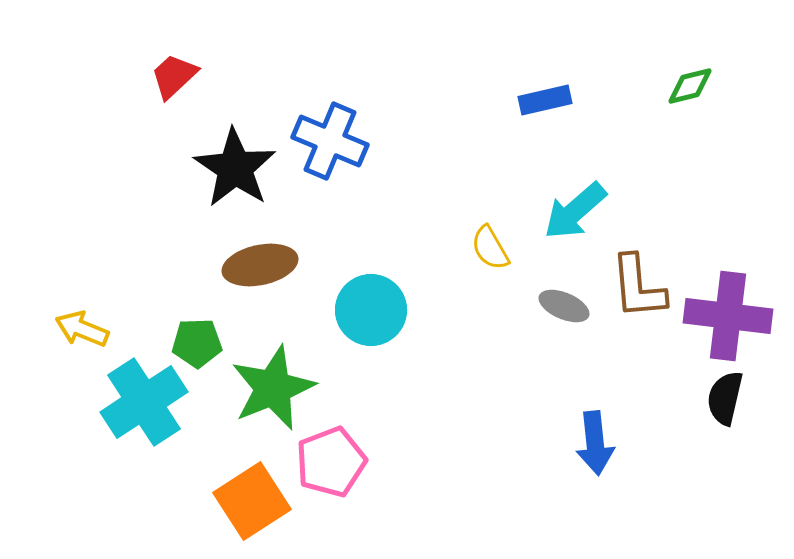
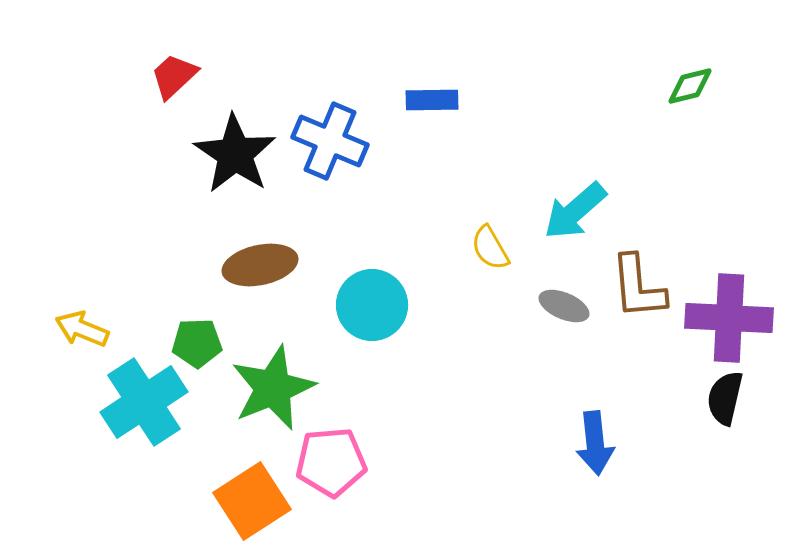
blue rectangle: moved 113 px left; rotated 12 degrees clockwise
black star: moved 14 px up
cyan circle: moved 1 px right, 5 px up
purple cross: moved 1 px right, 2 px down; rotated 4 degrees counterclockwise
pink pentagon: rotated 16 degrees clockwise
